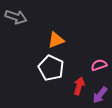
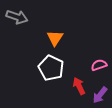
gray arrow: moved 1 px right
orange triangle: moved 1 px left, 2 px up; rotated 36 degrees counterclockwise
red arrow: rotated 42 degrees counterclockwise
